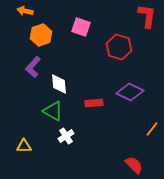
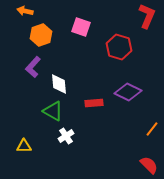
red L-shape: rotated 15 degrees clockwise
purple diamond: moved 2 px left
red semicircle: moved 15 px right
